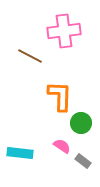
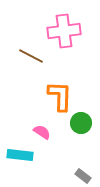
brown line: moved 1 px right
pink semicircle: moved 20 px left, 14 px up
cyan rectangle: moved 2 px down
gray rectangle: moved 15 px down
